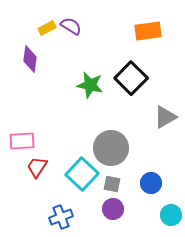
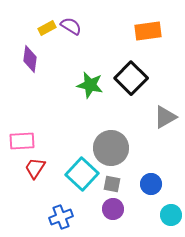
red trapezoid: moved 2 px left, 1 px down
blue circle: moved 1 px down
